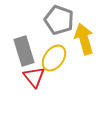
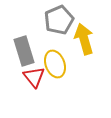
gray pentagon: rotated 28 degrees clockwise
yellow ellipse: moved 1 px right, 6 px down; rotated 56 degrees counterclockwise
